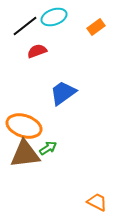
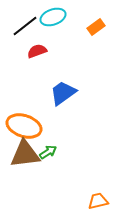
cyan ellipse: moved 1 px left
green arrow: moved 4 px down
orange trapezoid: moved 1 px right, 1 px up; rotated 40 degrees counterclockwise
